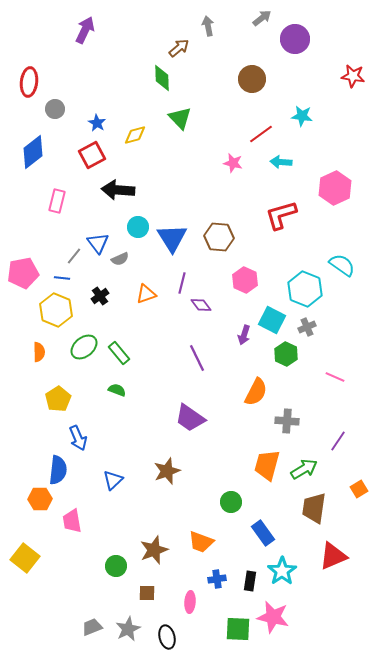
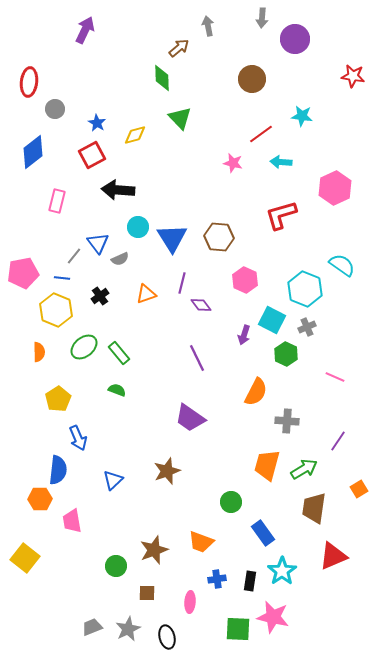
gray arrow at (262, 18): rotated 132 degrees clockwise
